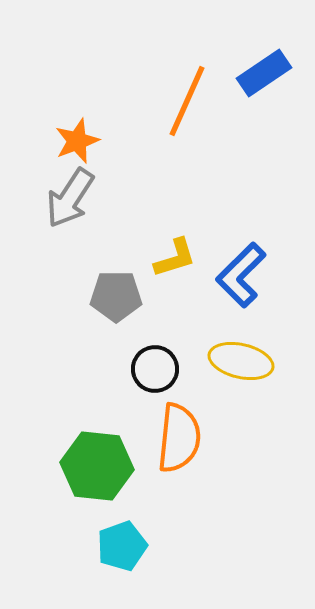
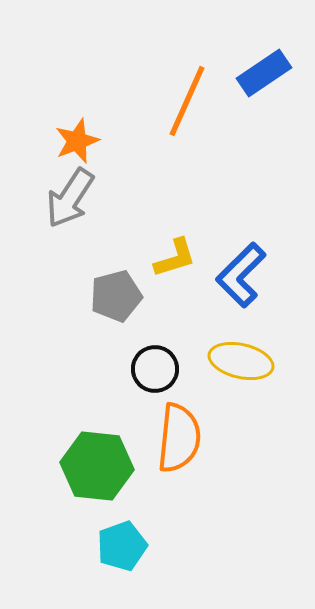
gray pentagon: rotated 15 degrees counterclockwise
